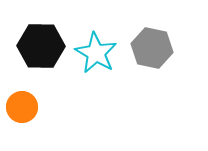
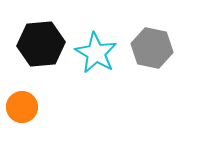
black hexagon: moved 2 px up; rotated 6 degrees counterclockwise
